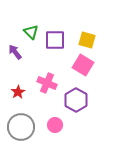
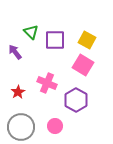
yellow square: rotated 12 degrees clockwise
pink circle: moved 1 px down
